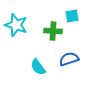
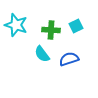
cyan square: moved 4 px right, 10 px down; rotated 16 degrees counterclockwise
green cross: moved 2 px left, 1 px up
cyan semicircle: moved 4 px right, 13 px up
